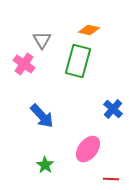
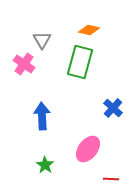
green rectangle: moved 2 px right, 1 px down
blue cross: moved 1 px up
blue arrow: rotated 140 degrees counterclockwise
